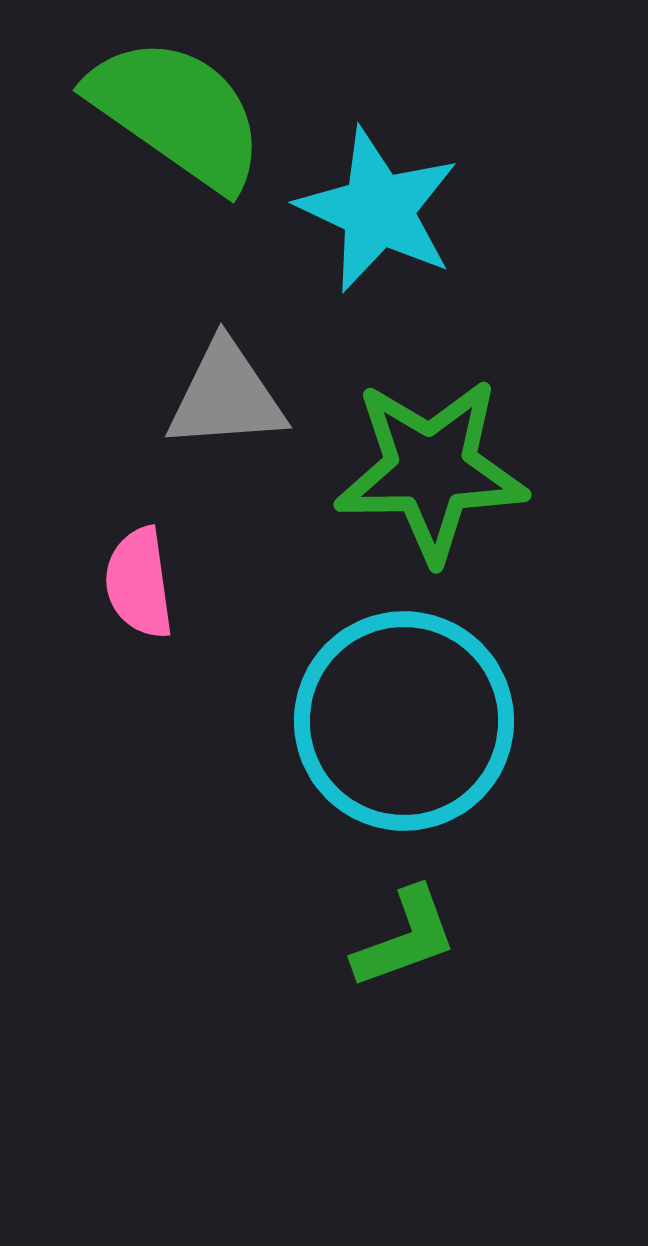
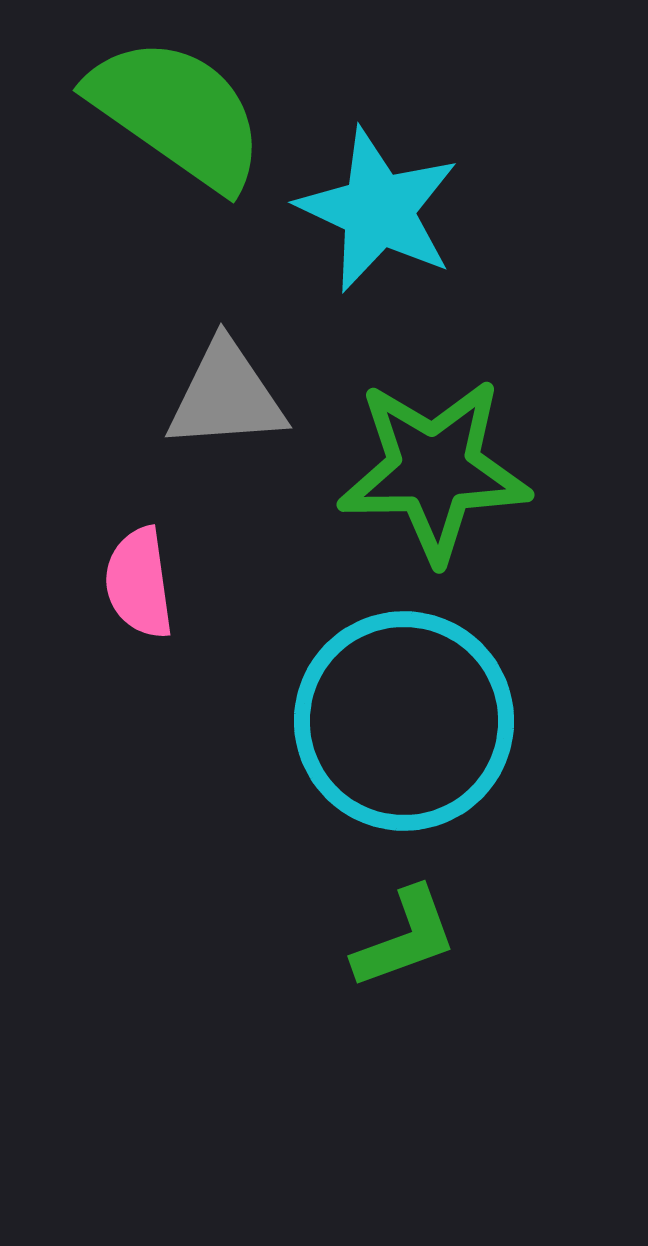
green star: moved 3 px right
